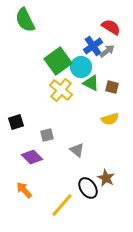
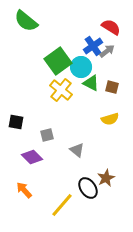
green semicircle: moved 1 px right, 1 px down; rotated 25 degrees counterclockwise
black square: rotated 28 degrees clockwise
brown star: rotated 18 degrees clockwise
